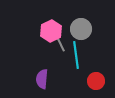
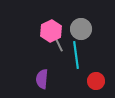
gray line: moved 2 px left
